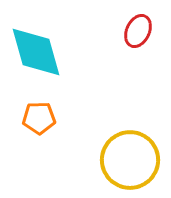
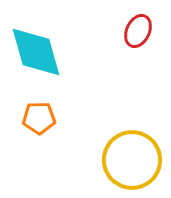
yellow circle: moved 2 px right
